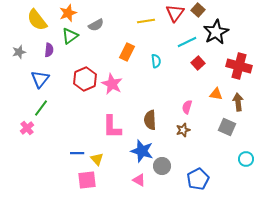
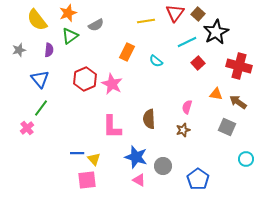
brown square: moved 4 px down
gray star: moved 2 px up
cyan semicircle: rotated 136 degrees clockwise
blue triangle: rotated 18 degrees counterclockwise
brown arrow: rotated 48 degrees counterclockwise
brown semicircle: moved 1 px left, 1 px up
blue star: moved 6 px left, 6 px down
yellow triangle: moved 3 px left
gray circle: moved 1 px right
blue pentagon: rotated 10 degrees counterclockwise
